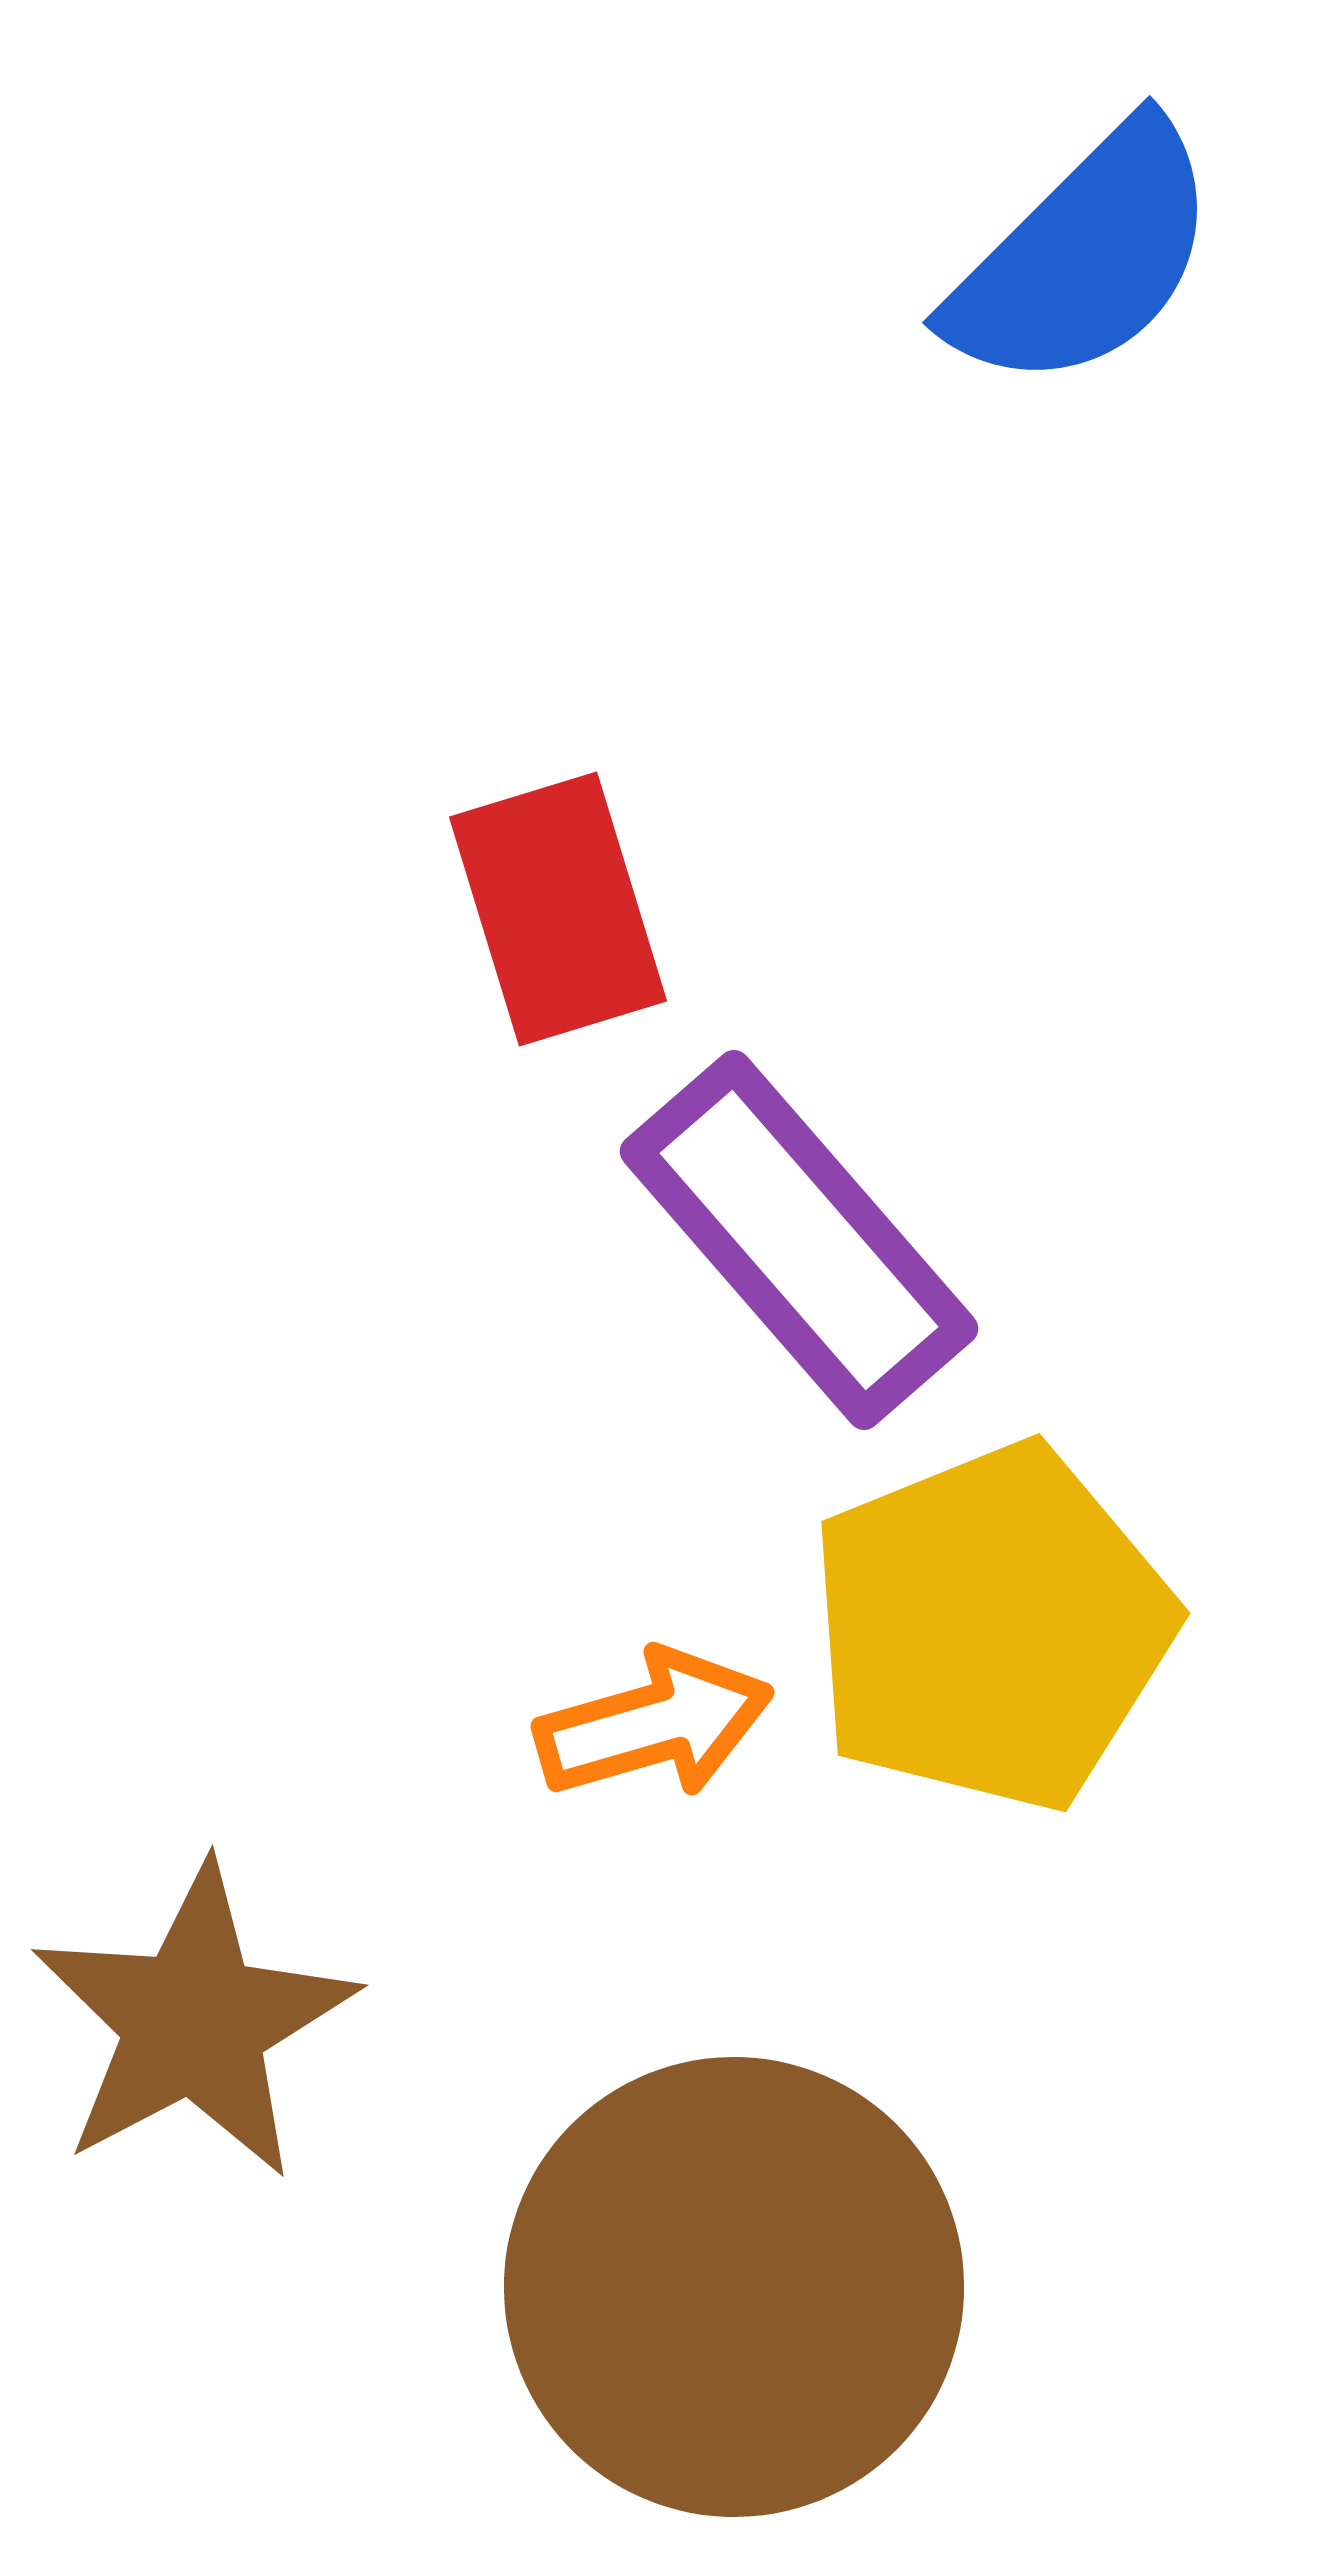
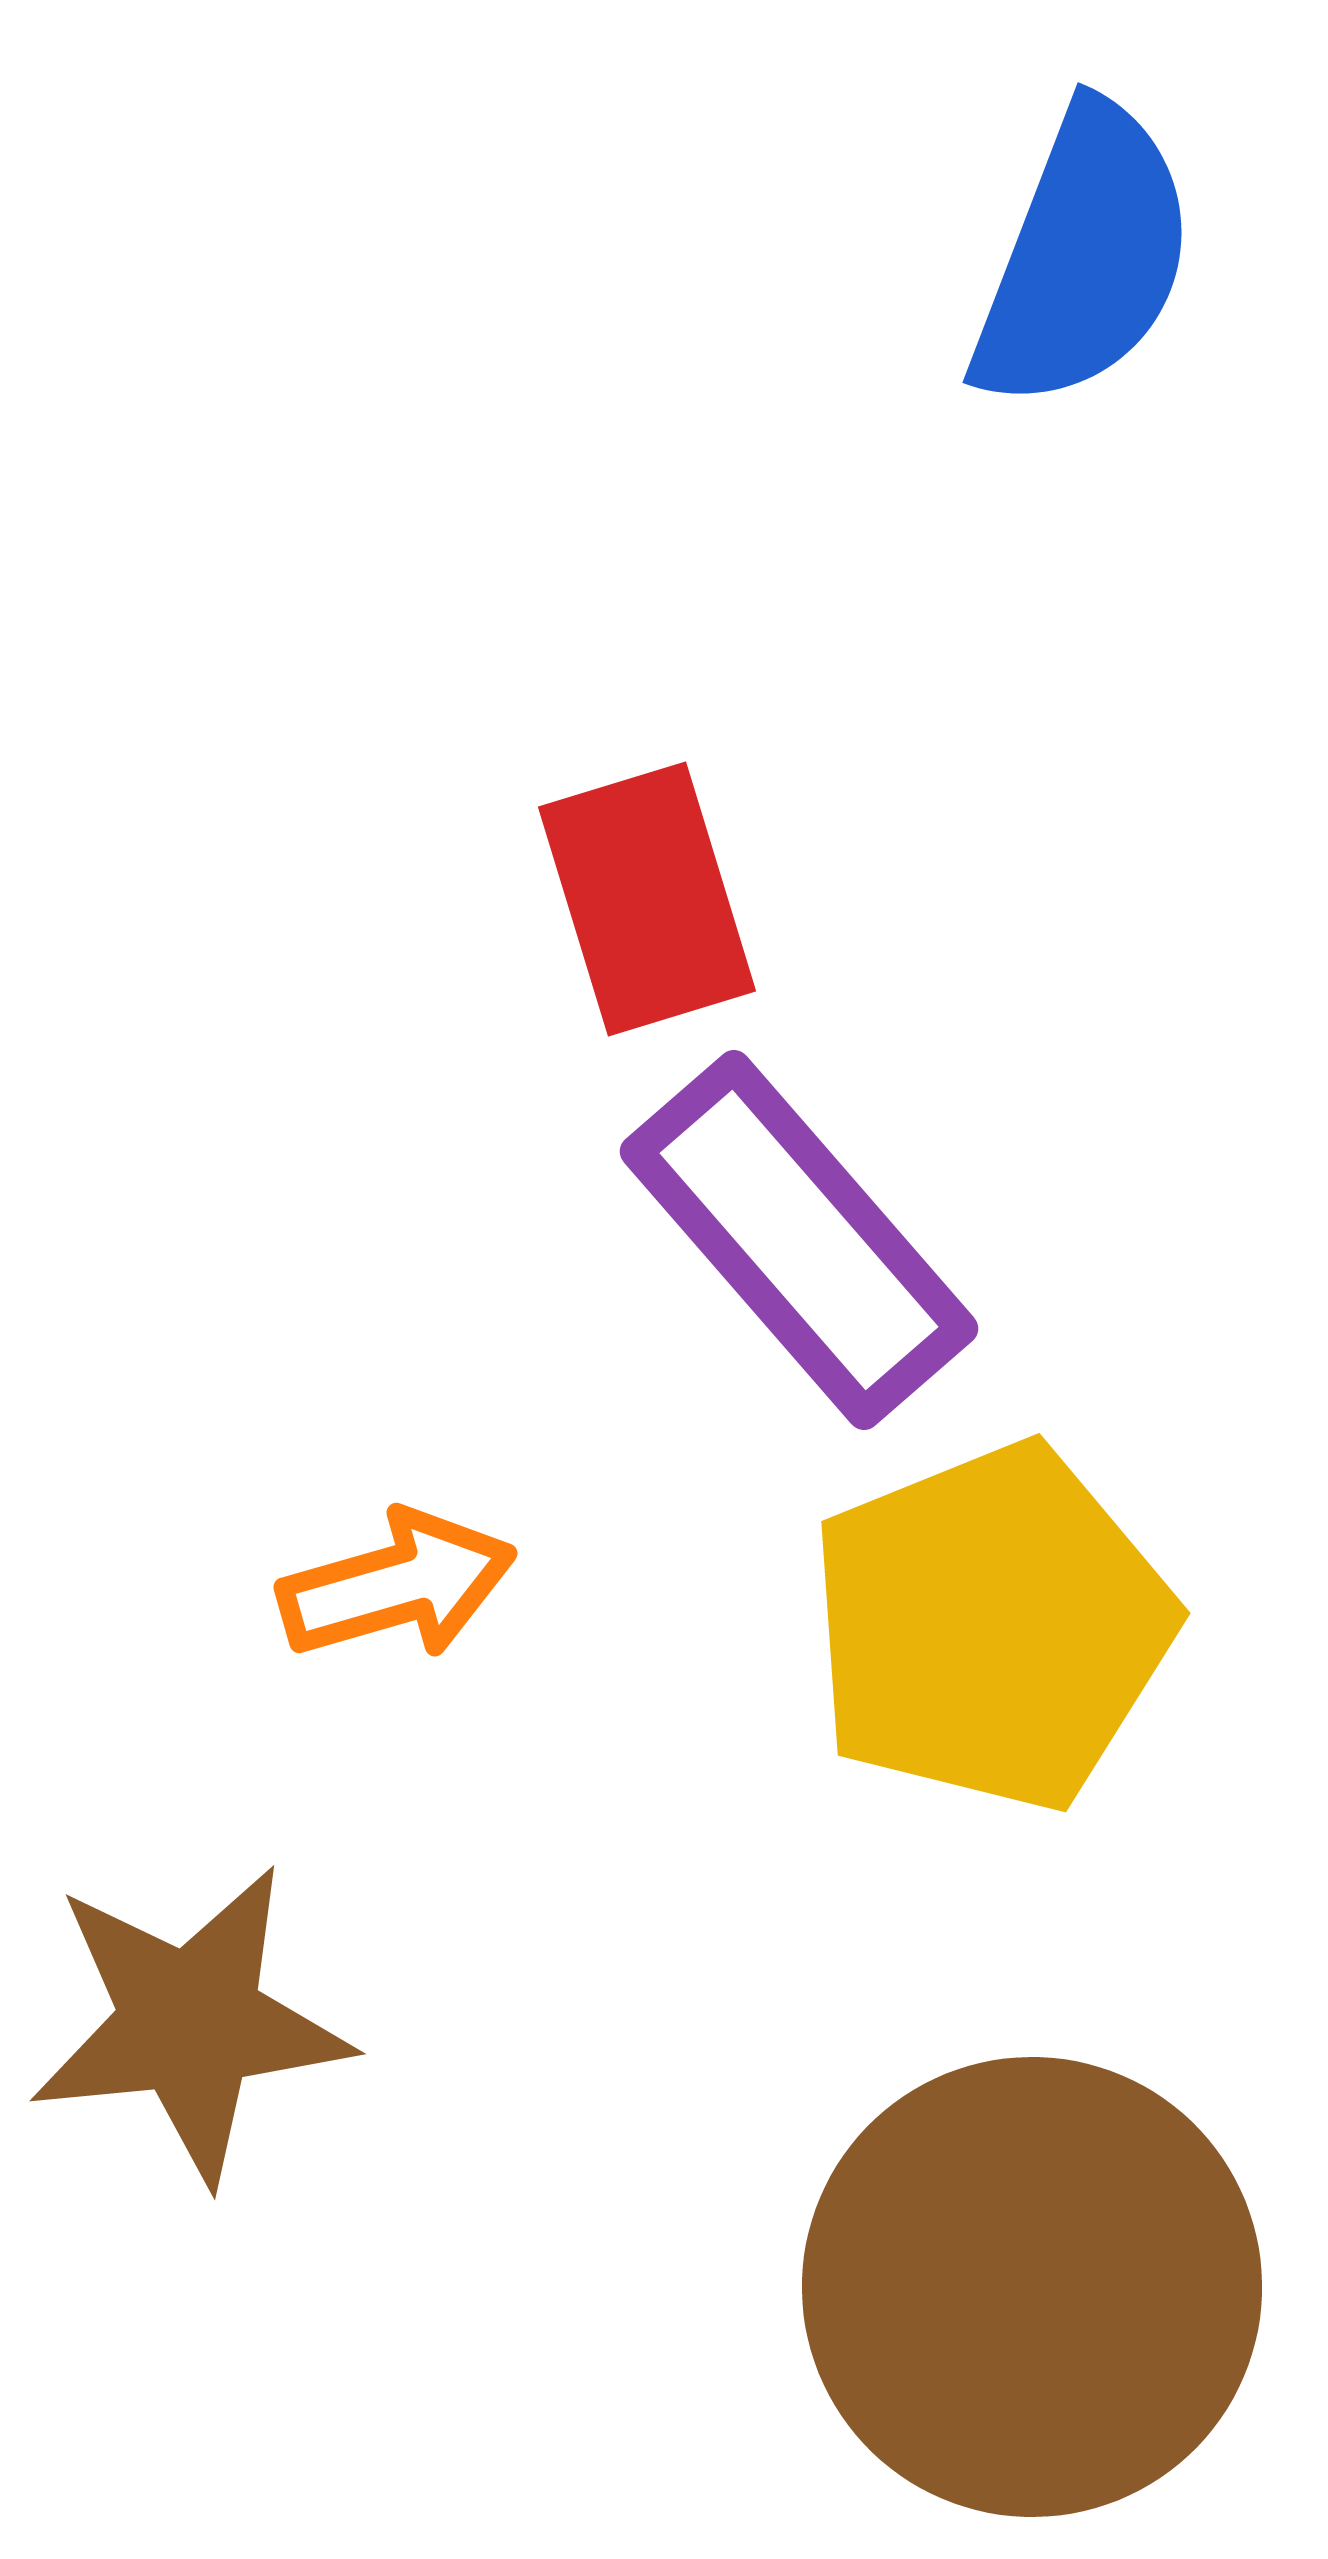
blue semicircle: rotated 24 degrees counterclockwise
red rectangle: moved 89 px right, 10 px up
orange arrow: moved 257 px left, 139 px up
brown star: moved 4 px left, 1 px down; rotated 22 degrees clockwise
brown circle: moved 298 px right
